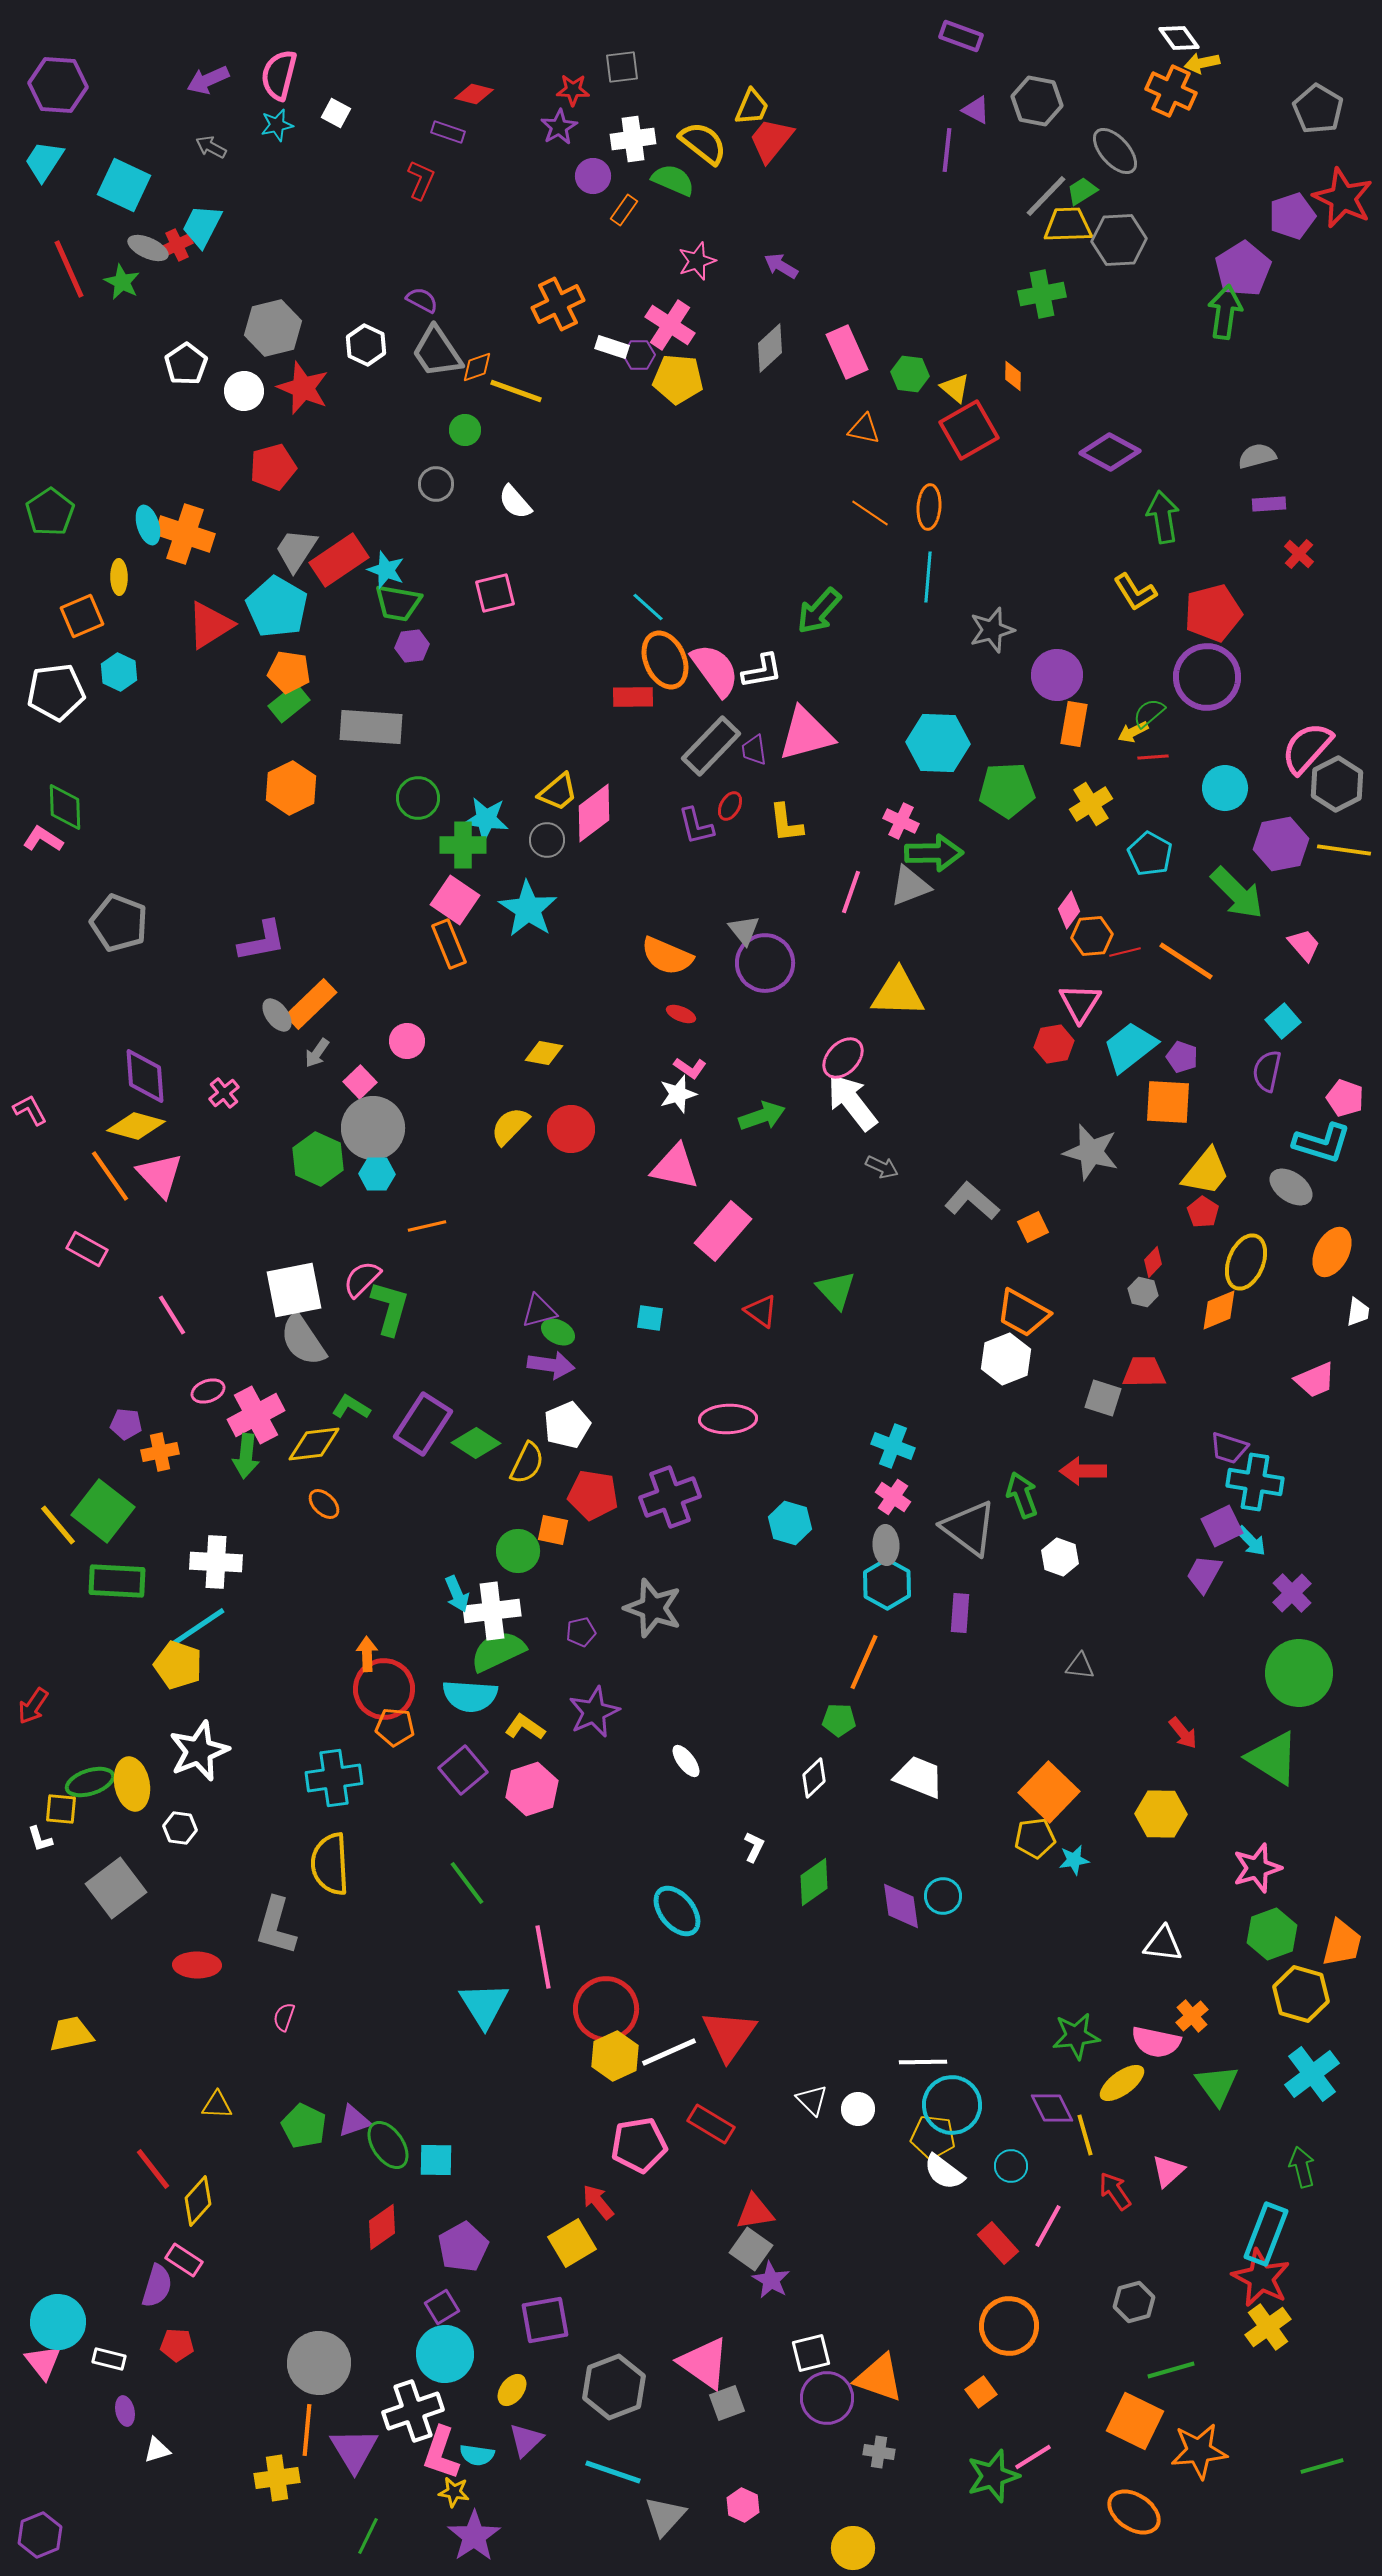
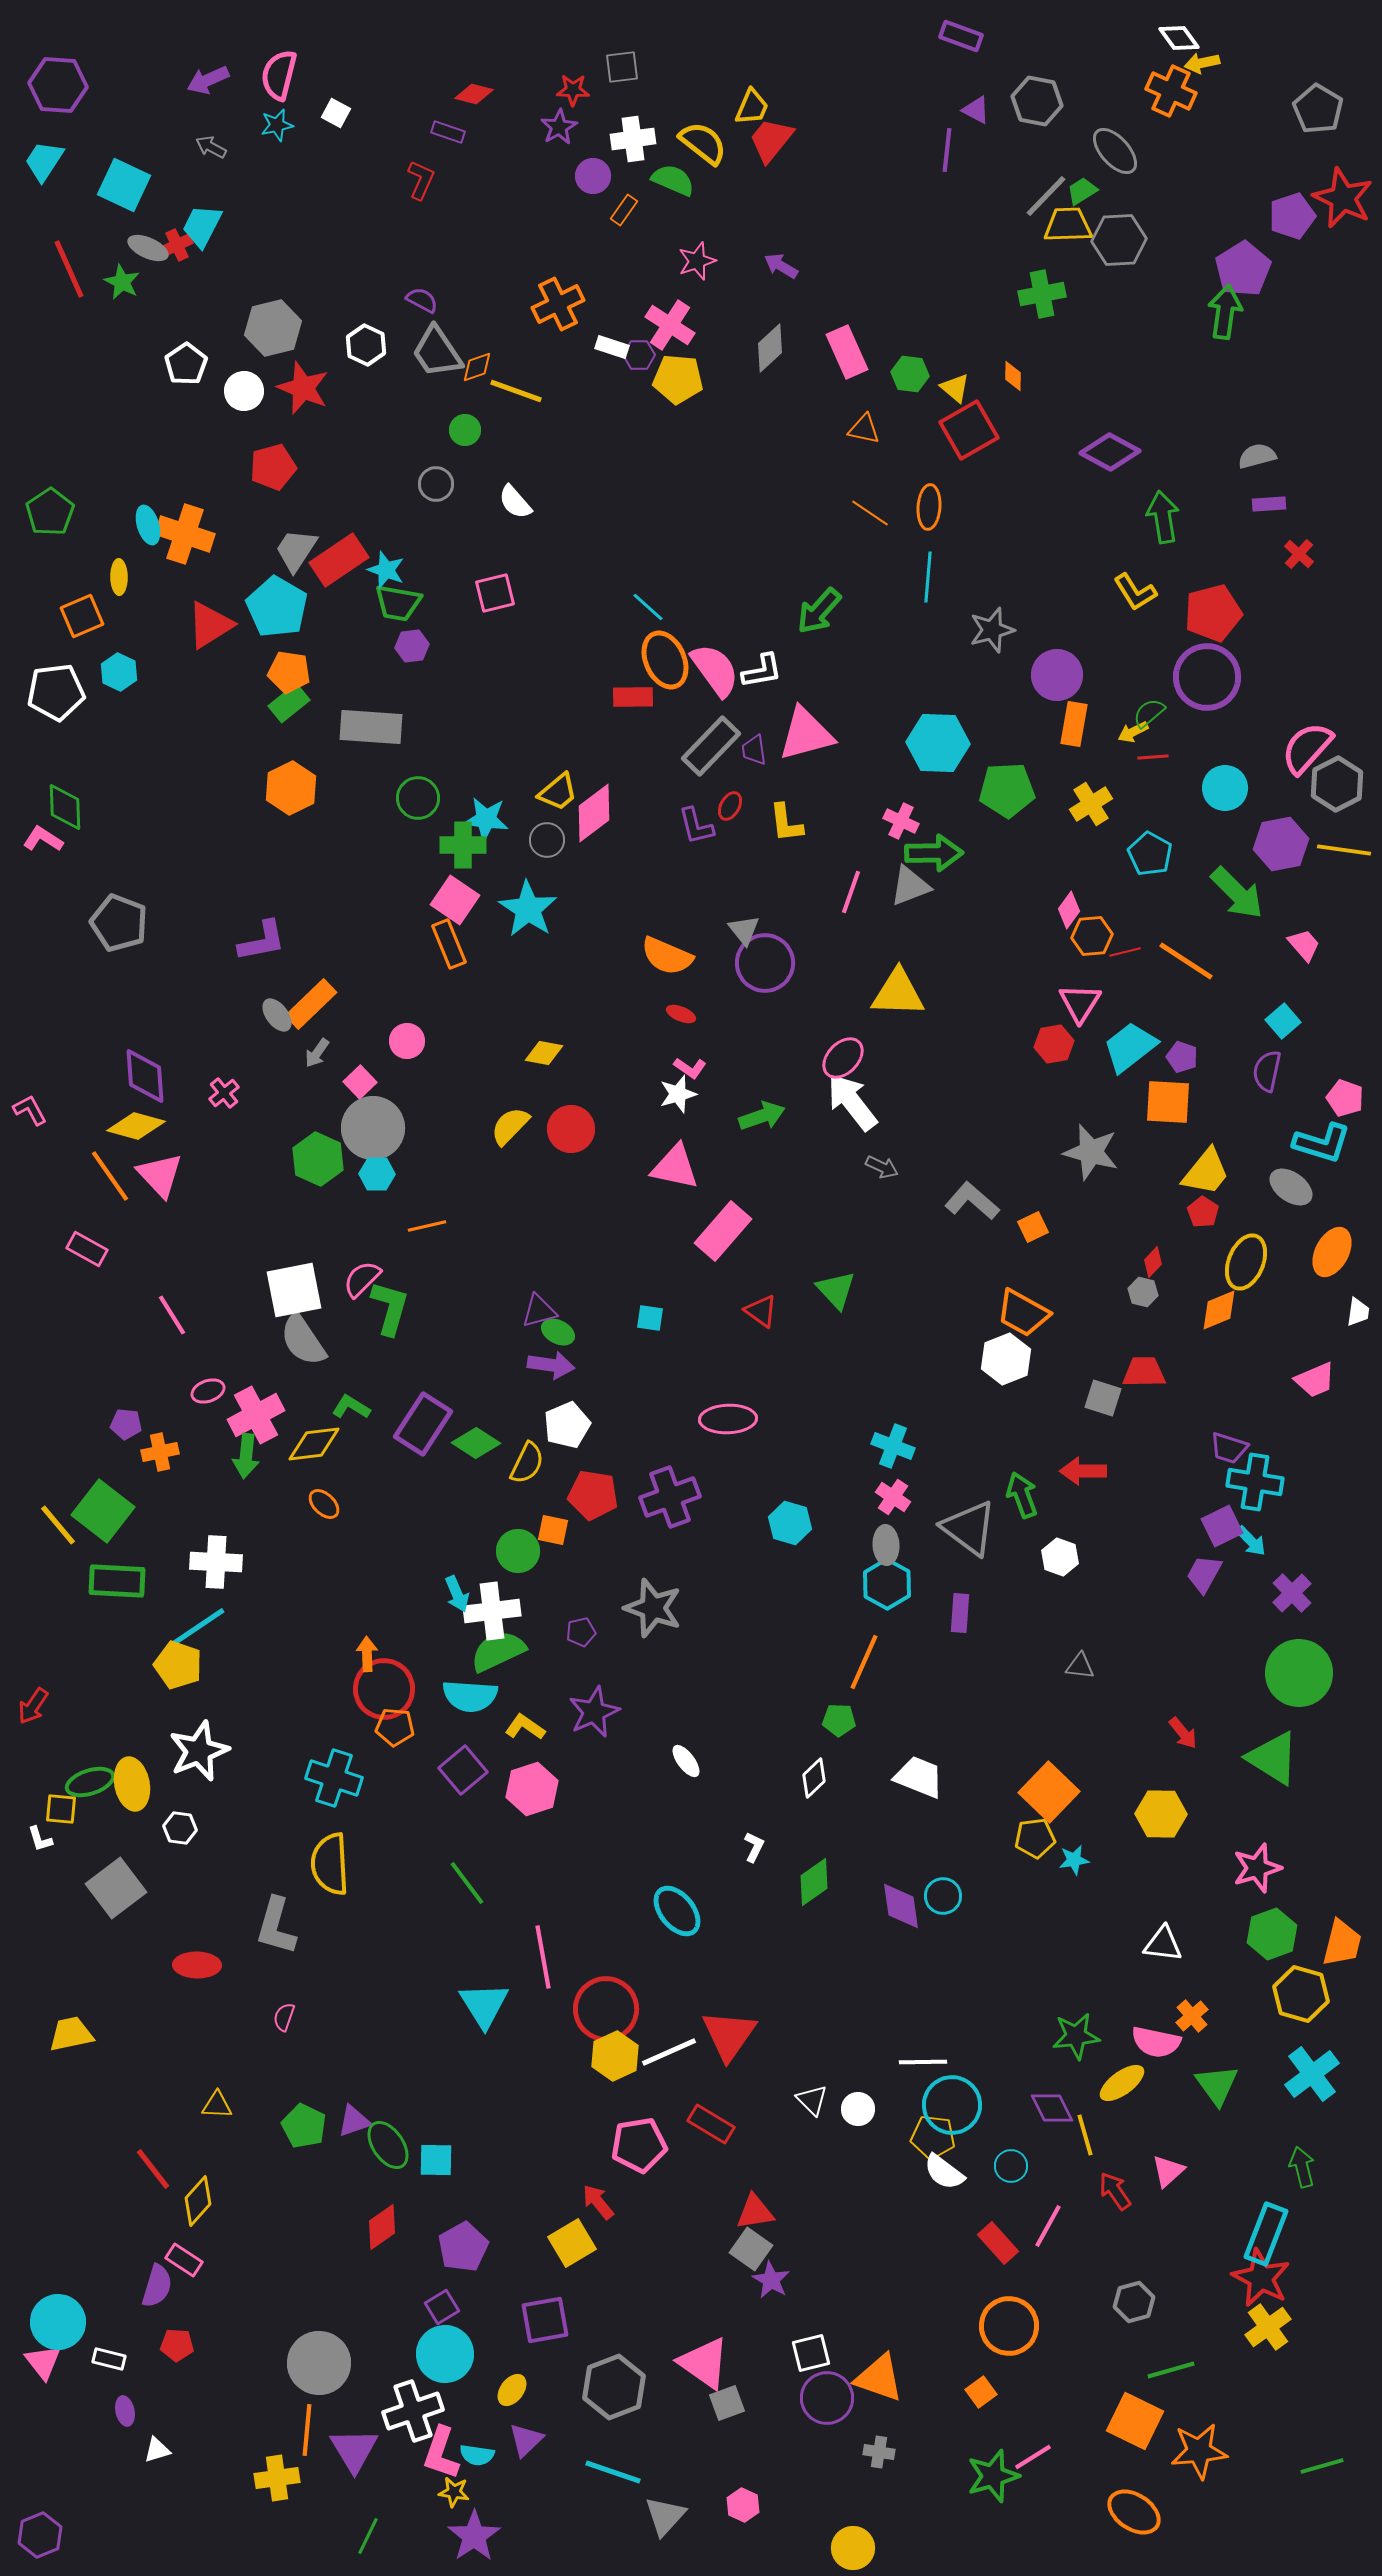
cyan cross at (334, 1778): rotated 26 degrees clockwise
